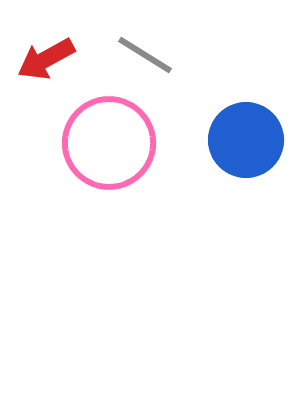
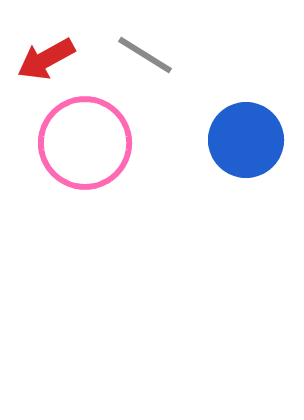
pink circle: moved 24 px left
